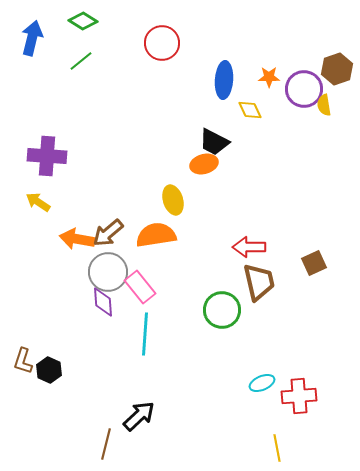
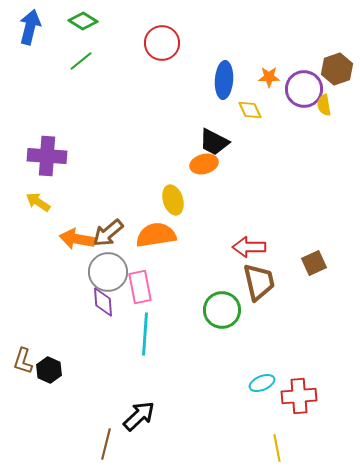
blue arrow: moved 2 px left, 11 px up
pink rectangle: rotated 28 degrees clockwise
